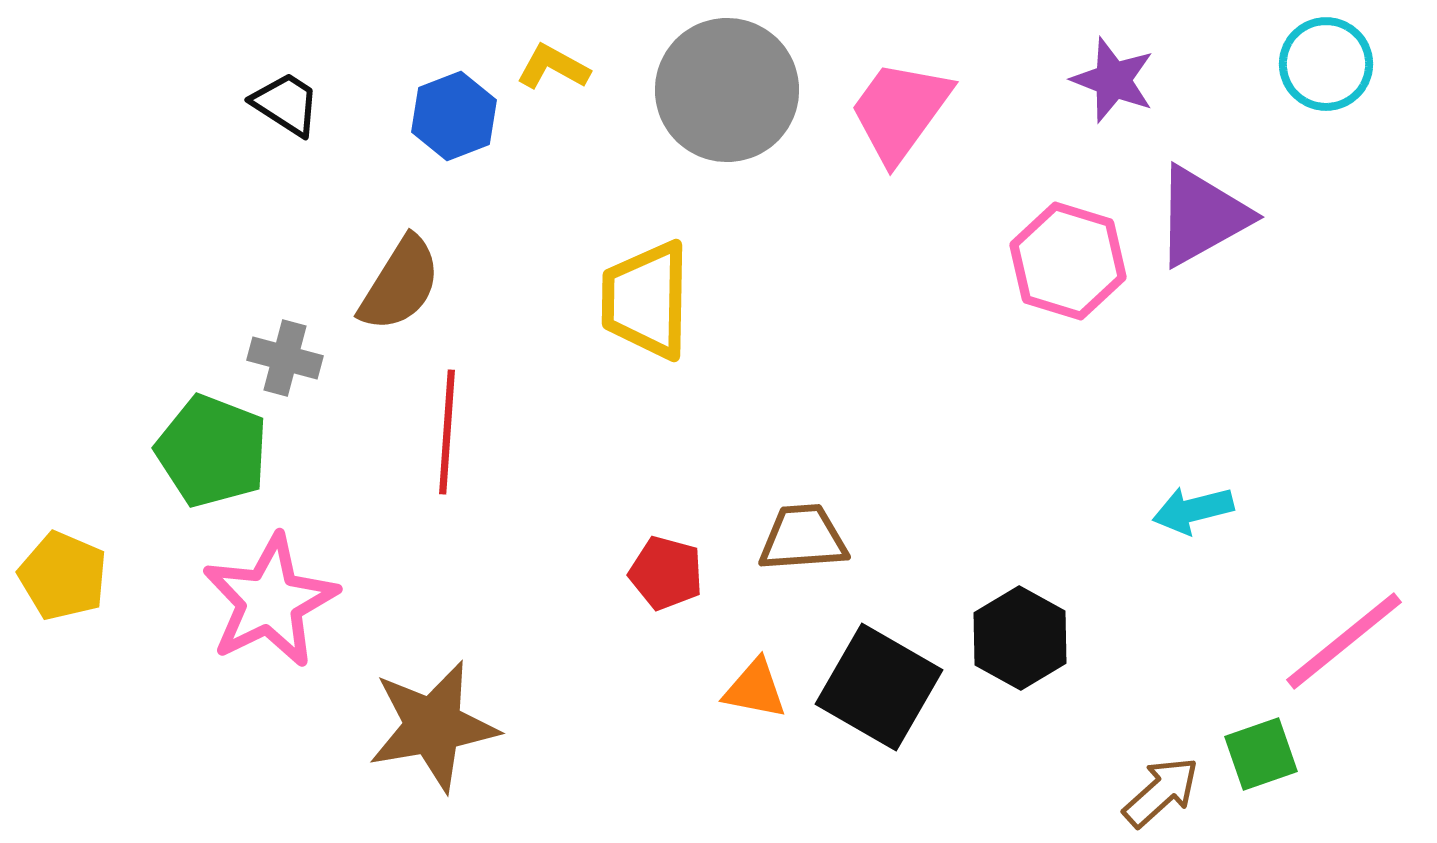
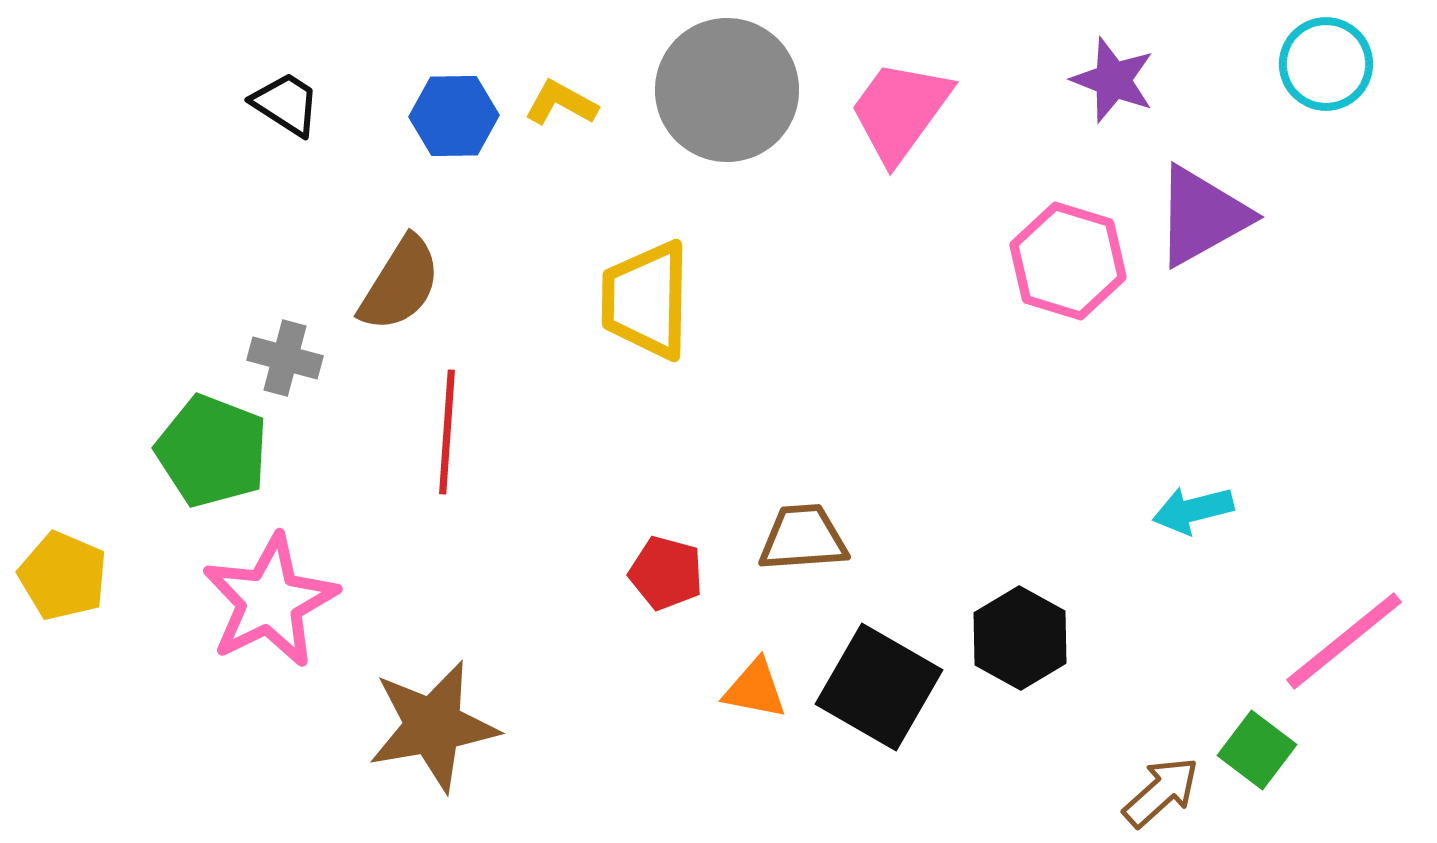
yellow L-shape: moved 8 px right, 36 px down
blue hexagon: rotated 20 degrees clockwise
green square: moved 4 px left, 4 px up; rotated 34 degrees counterclockwise
